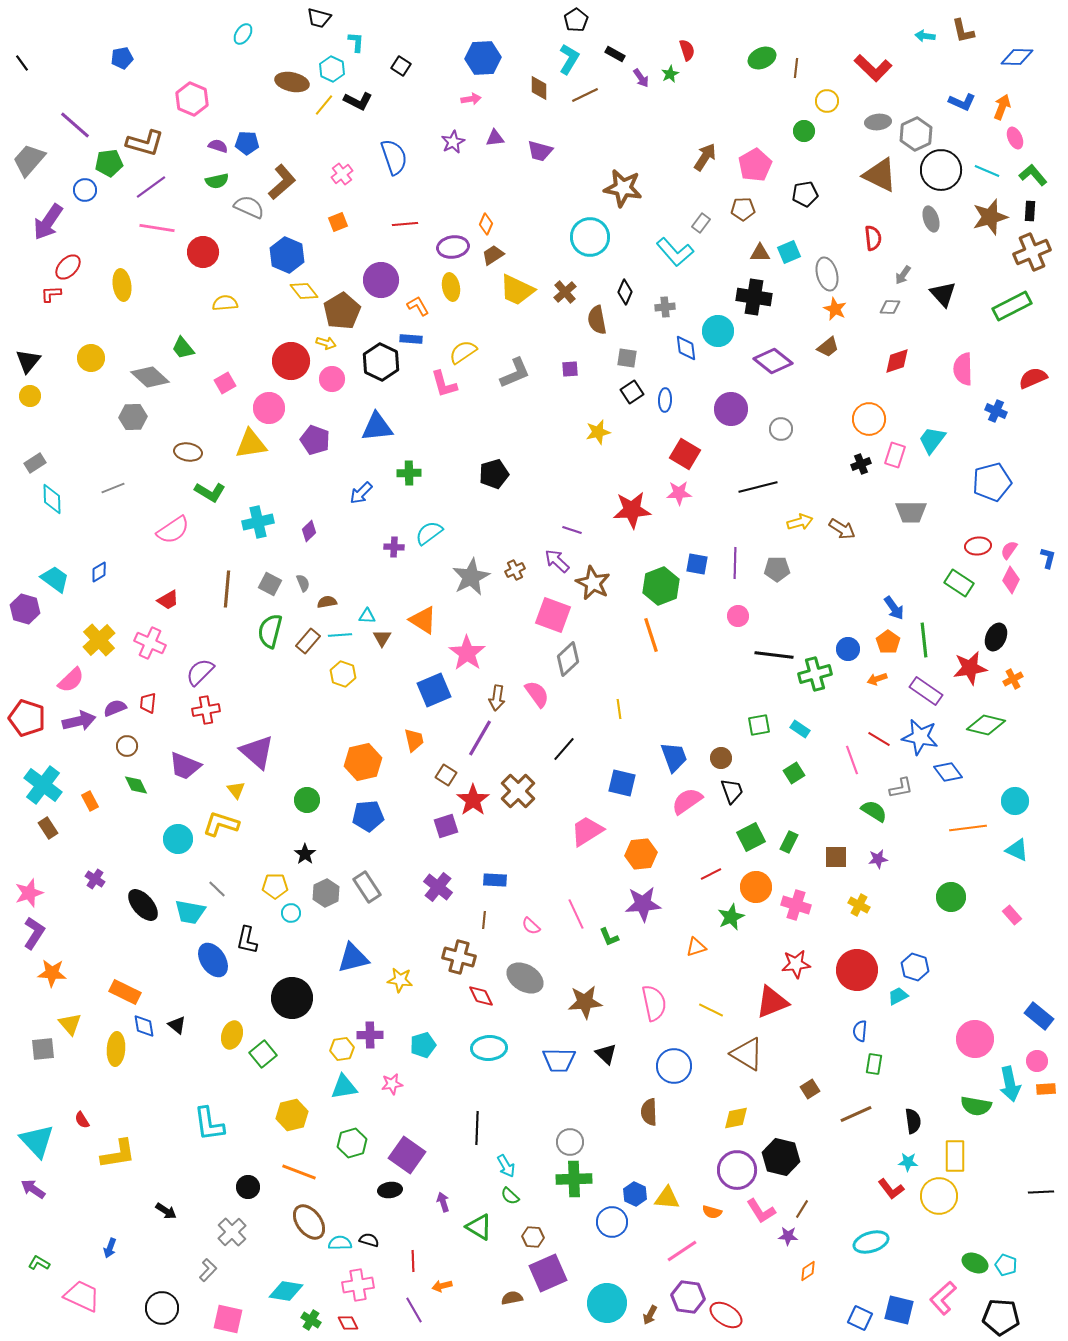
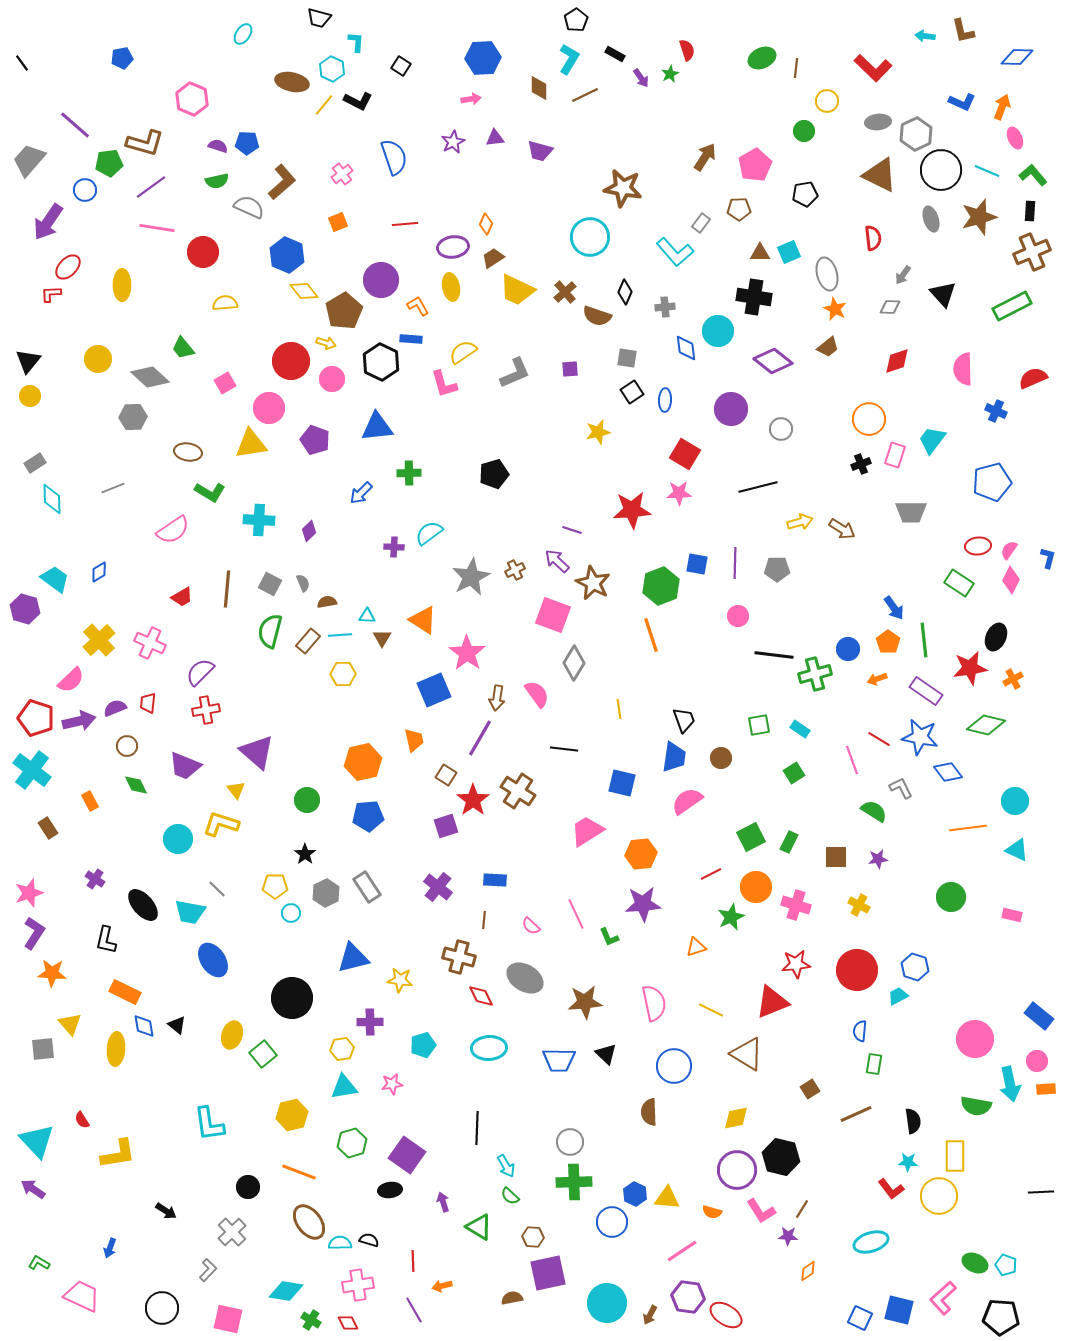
brown pentagon at (743, 209): moved 4 px left
brown star at (990, 217): moved 11 px left
brown trapezoid at (493, 255): moved 3 px down
yellow ellipse at (122, 285): rotated 8 degrees clockwise
brown pentagon at (342, 311): moved 2 px right
brown semicircle at (597, 320): moved 4 px up; rotated 60 degrees counterclockwise
yellow circle at (91, 358): moved 7 px right, 1 px down
cyan cross at (258, 522): moved 1 px right, 2 px up; rotated 16 degrees clockwise
red trapezoid at (168, 600): moved 14 px right, 3 px up
gray diamond at (568, 659): moved 6 px right, 4 px down; rotated 16 degrees counterclockwise
yellow hexagon at (343, 674): rotated 20 degrees counterclockwise
red pentagon at (27, 718): moved 9 px right
black line at (564, 749): rotated 56 degrees clockwise
blue trapezoid at (674, 757): rotated 28 degrees clockwise
cyan cross at (43, 785): moved 11 px left, 15 px up
gray L-shape at (901, 788): rotated 105 degrees counterclockwise
brown cross at (518, 791): rotated 12 degrees counterclockwise
black trapezoid at (732, 791): moved 48 px left, 71 px up
pink rectangle at (1012, 915): rotated 36 degrees counterclockwise
black L-shape at (247, 940): moved 141 px left
purple cross at (370, 1035): moved 13 px up
green cross at (574, 1179): moved 3 px down
purple square at (548, 1273): rotated 12 degrees clockwise
